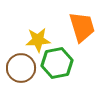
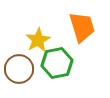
yellow star: rotated 25 degrees counterclockwise
brown circle: moved 2 px left, 1 px down
